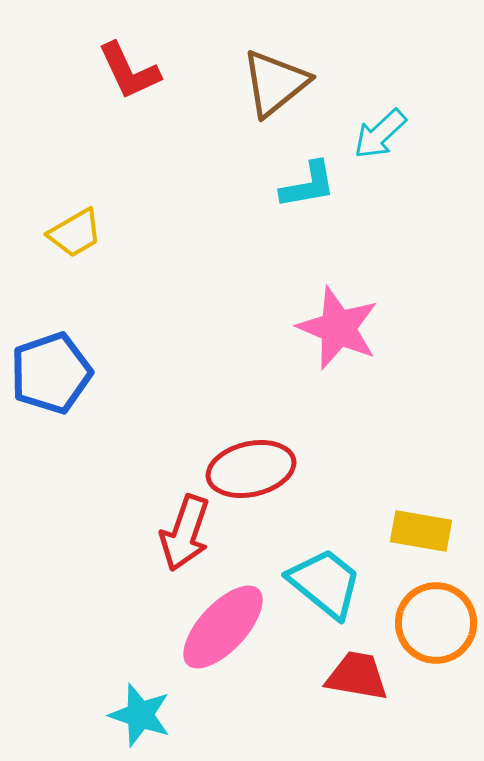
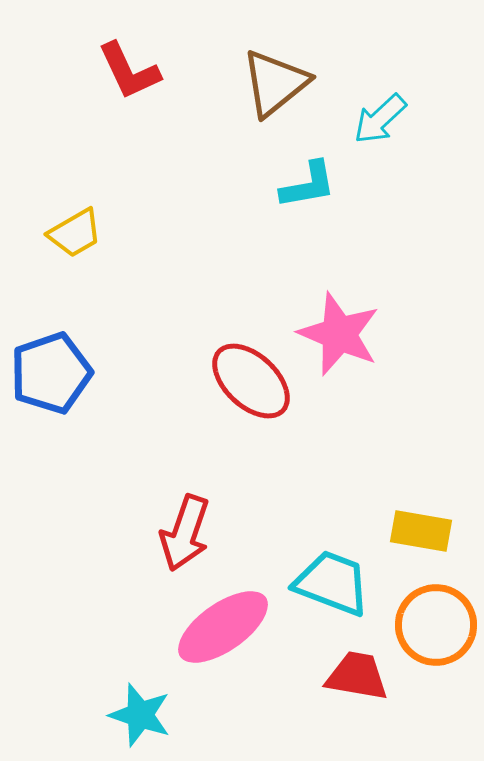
cyan arrow: moved 15 px up
pink star: moved 1 px right, 6 px down
red ellipse: moved 88 px up; rotated 56 degrees clockwise
cyan trapezoid: moved 7 px right; rotated 18 degrees counterclockwise
orange circle: moved 2 px down
pink ellipse: rotated 12 degrees clockwise
